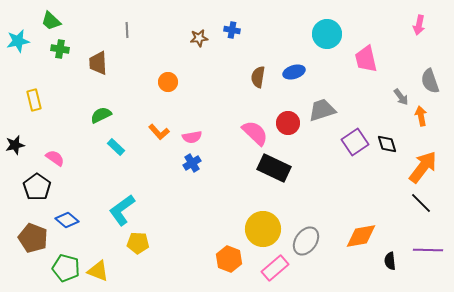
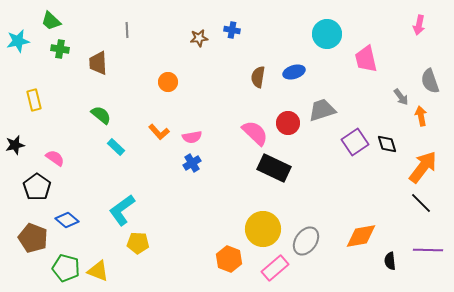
green semicircle at (101, 115): rotated 65 degrees clockwise
